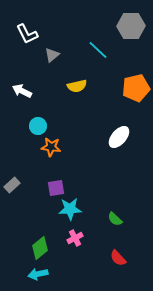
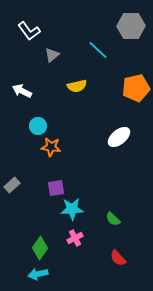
white L-shape: moved 2 px right, 3 px up; rotated 10 degrees counterclockwise
white ellipse: rotated 10 degrees clockwise
cyan star: moved 2 px right
green semicircle: moved 2 px left
green diamond: rotated 15 degrees counterclockwise
